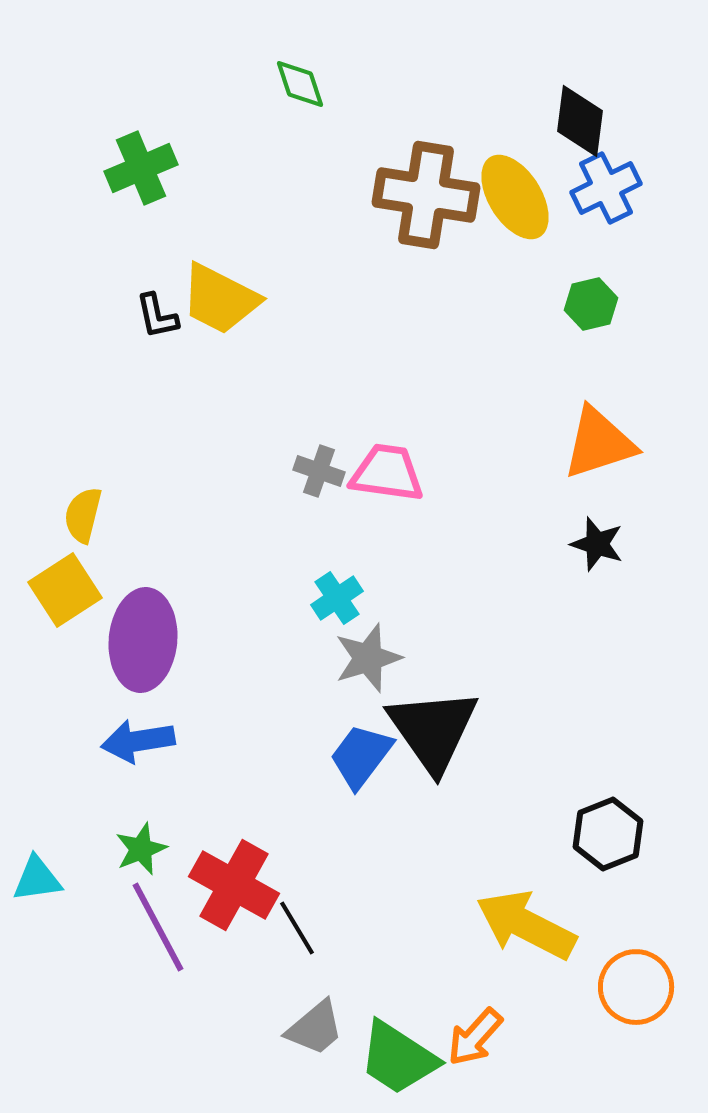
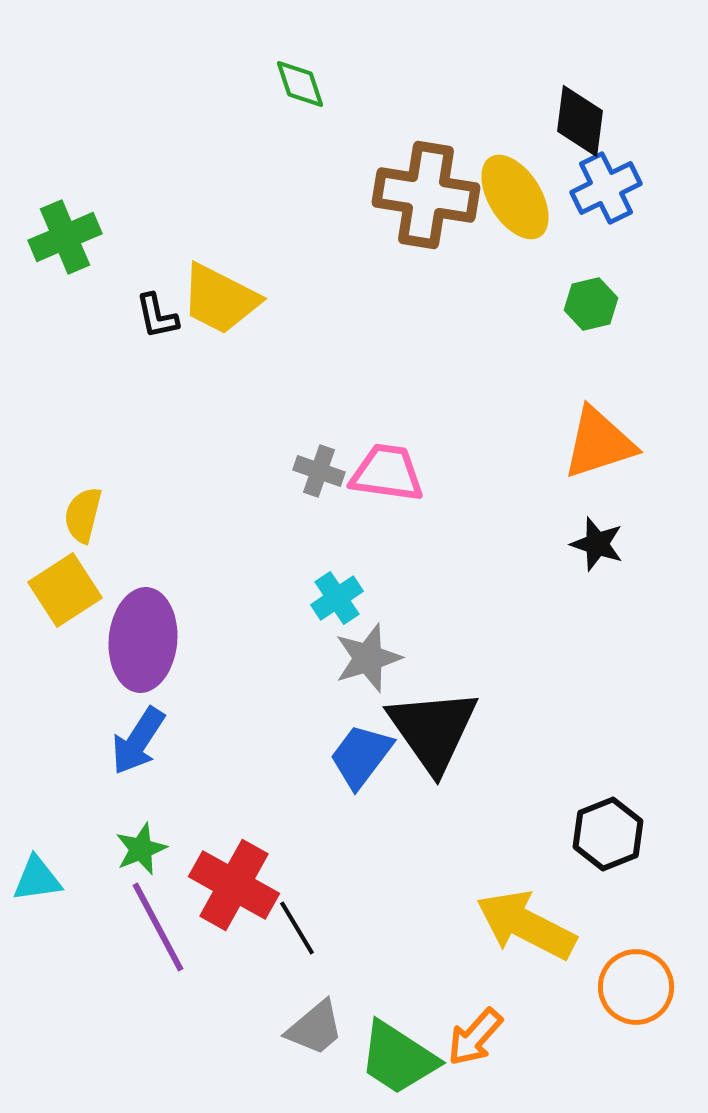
green cross: moved 76 px left, 69 px down
blue arrow: rotated 48 degrees counterclockwise
